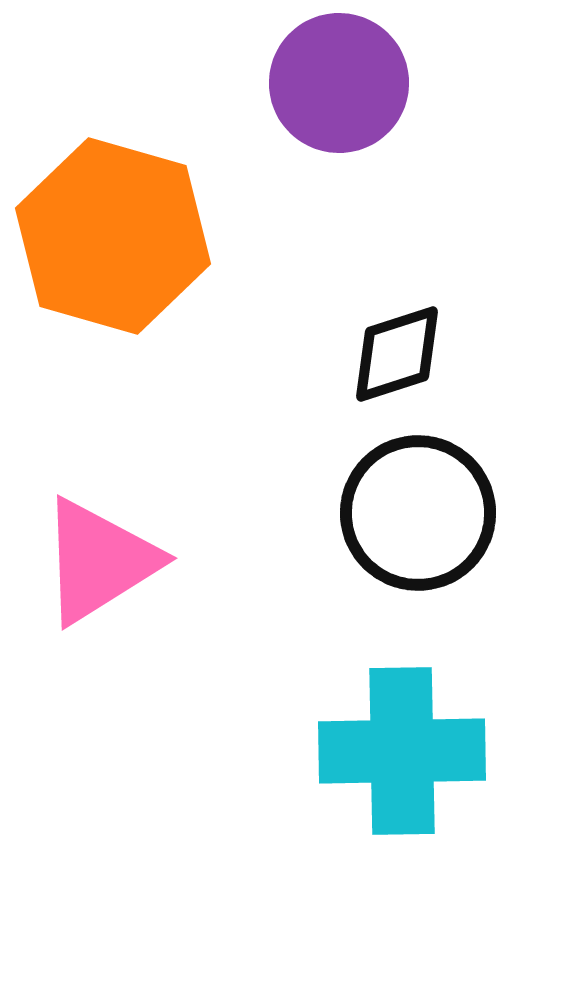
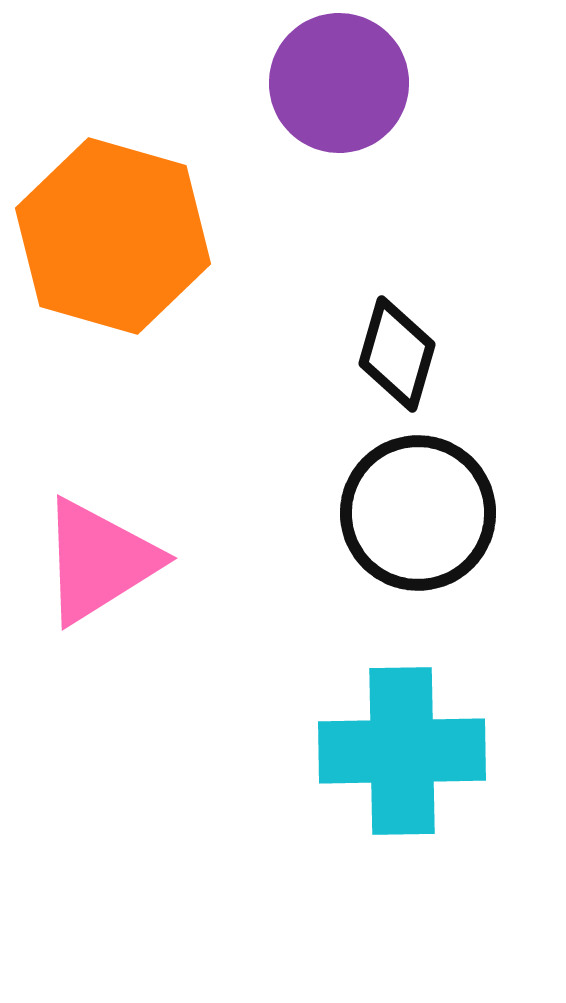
black diamond: rotated 56 degrees counterclockwise
